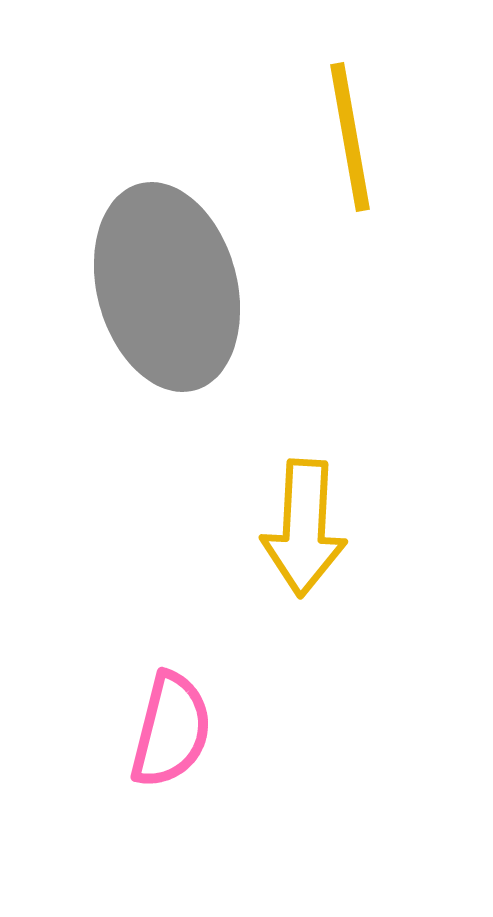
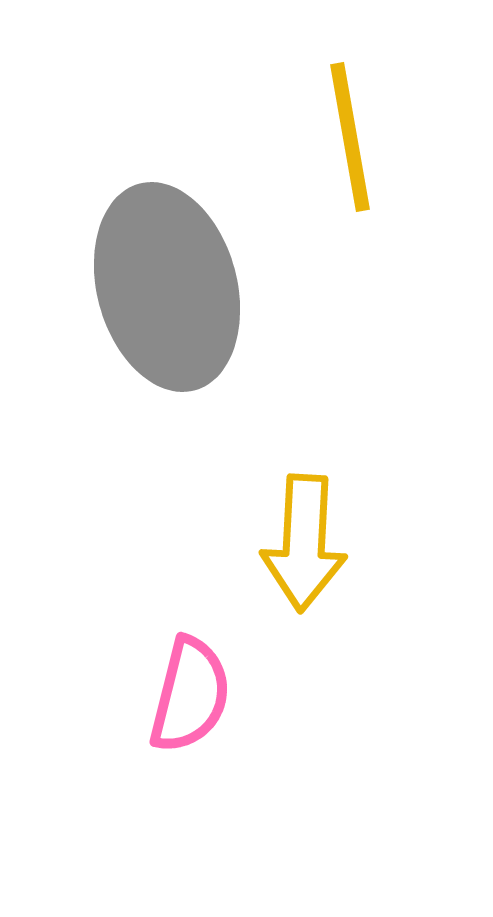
yellow arrow: moved 15 px down
pink semicircle: moved 19 px right, 35 px up
